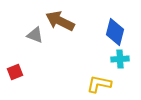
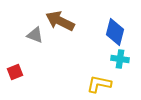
cyan cross: rotated 12 degrees clockwise
